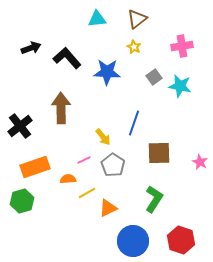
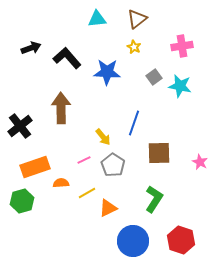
orange semicircle: moved 7 px left, 4 px down
